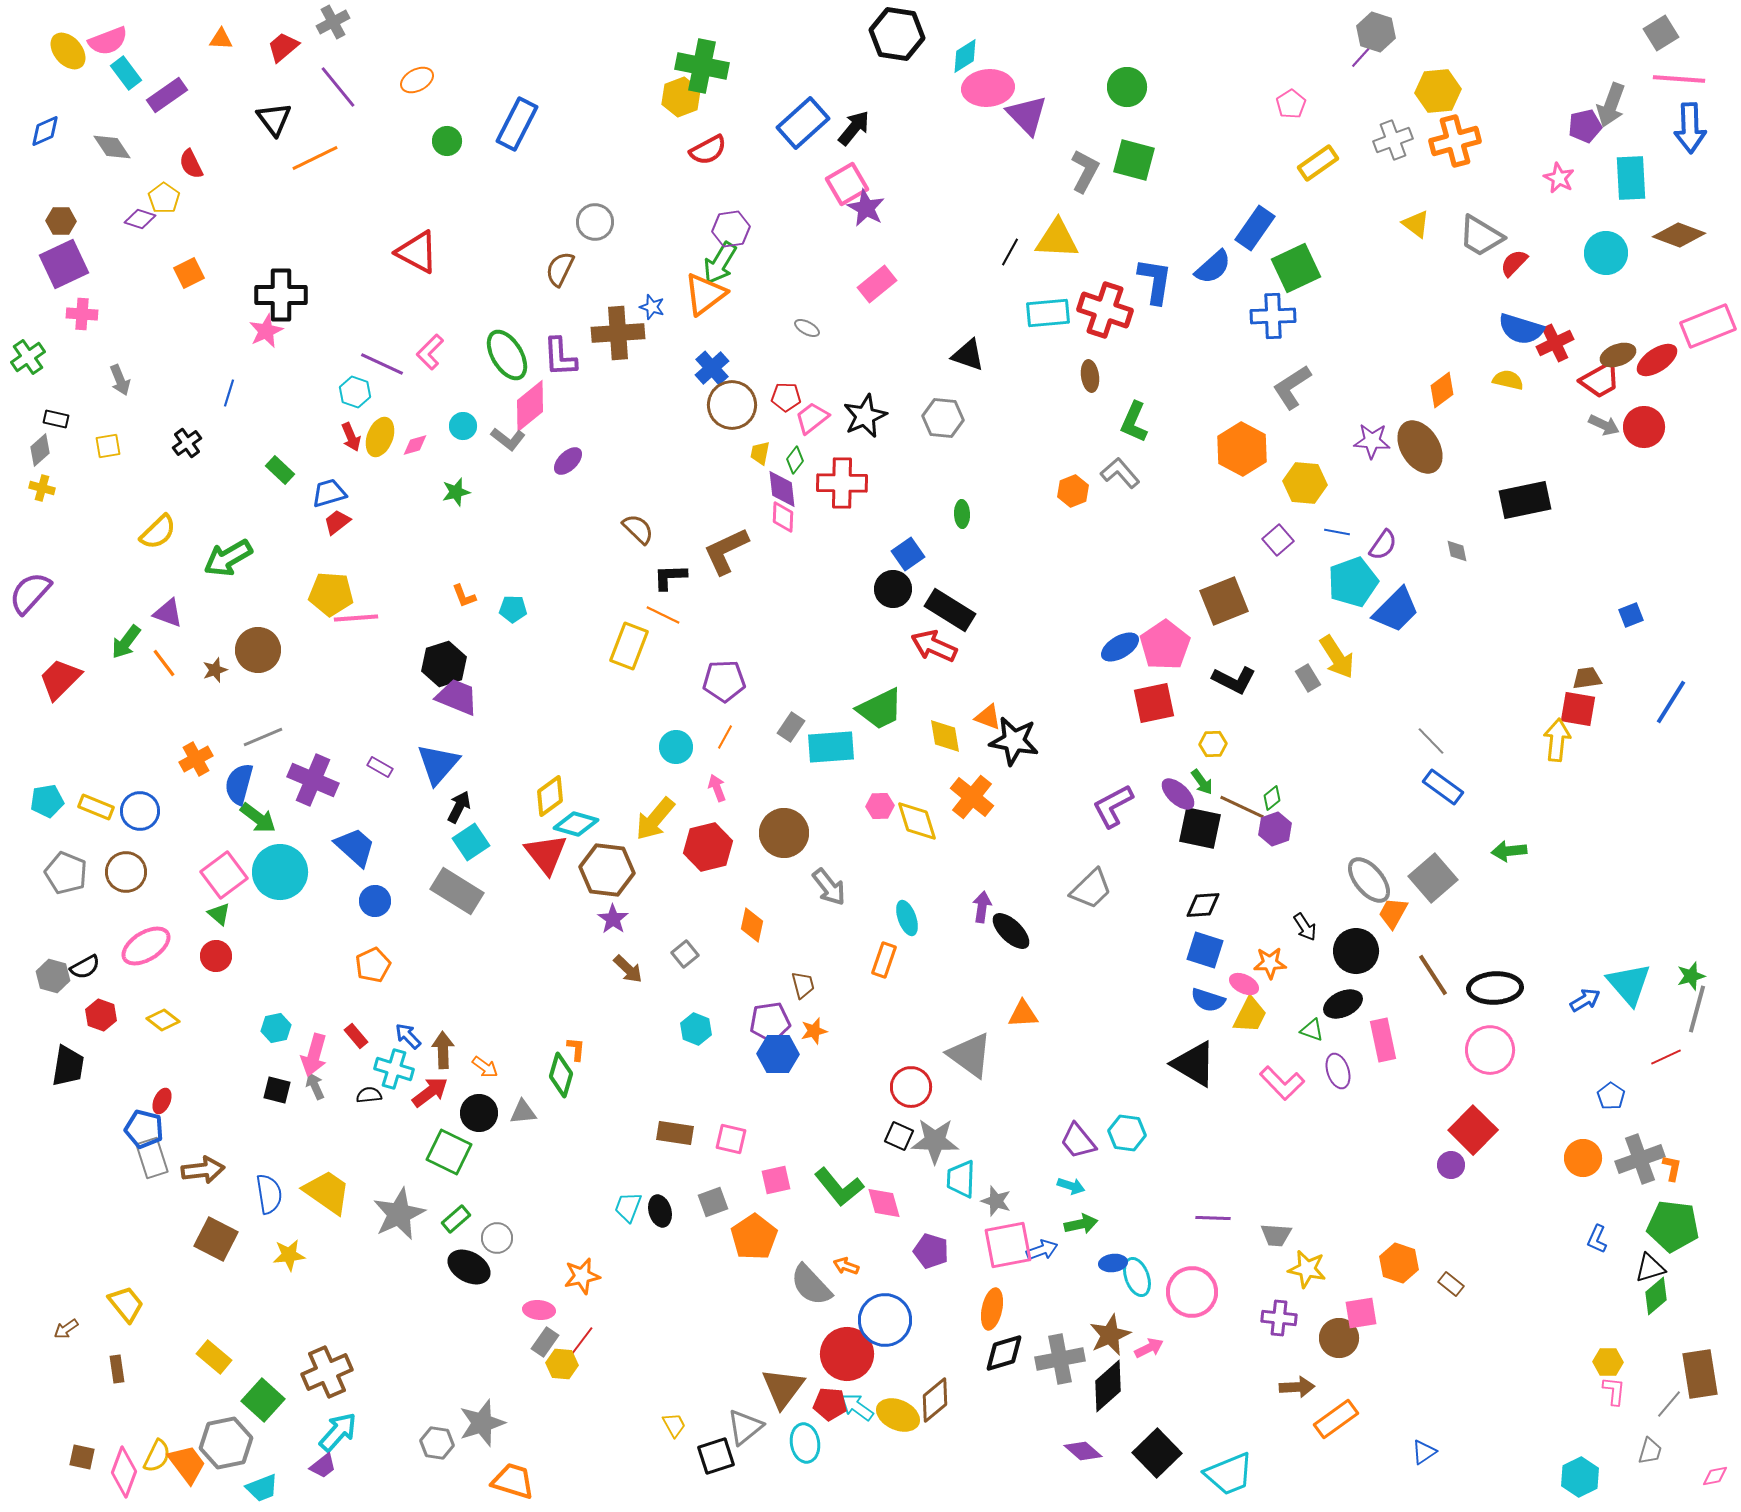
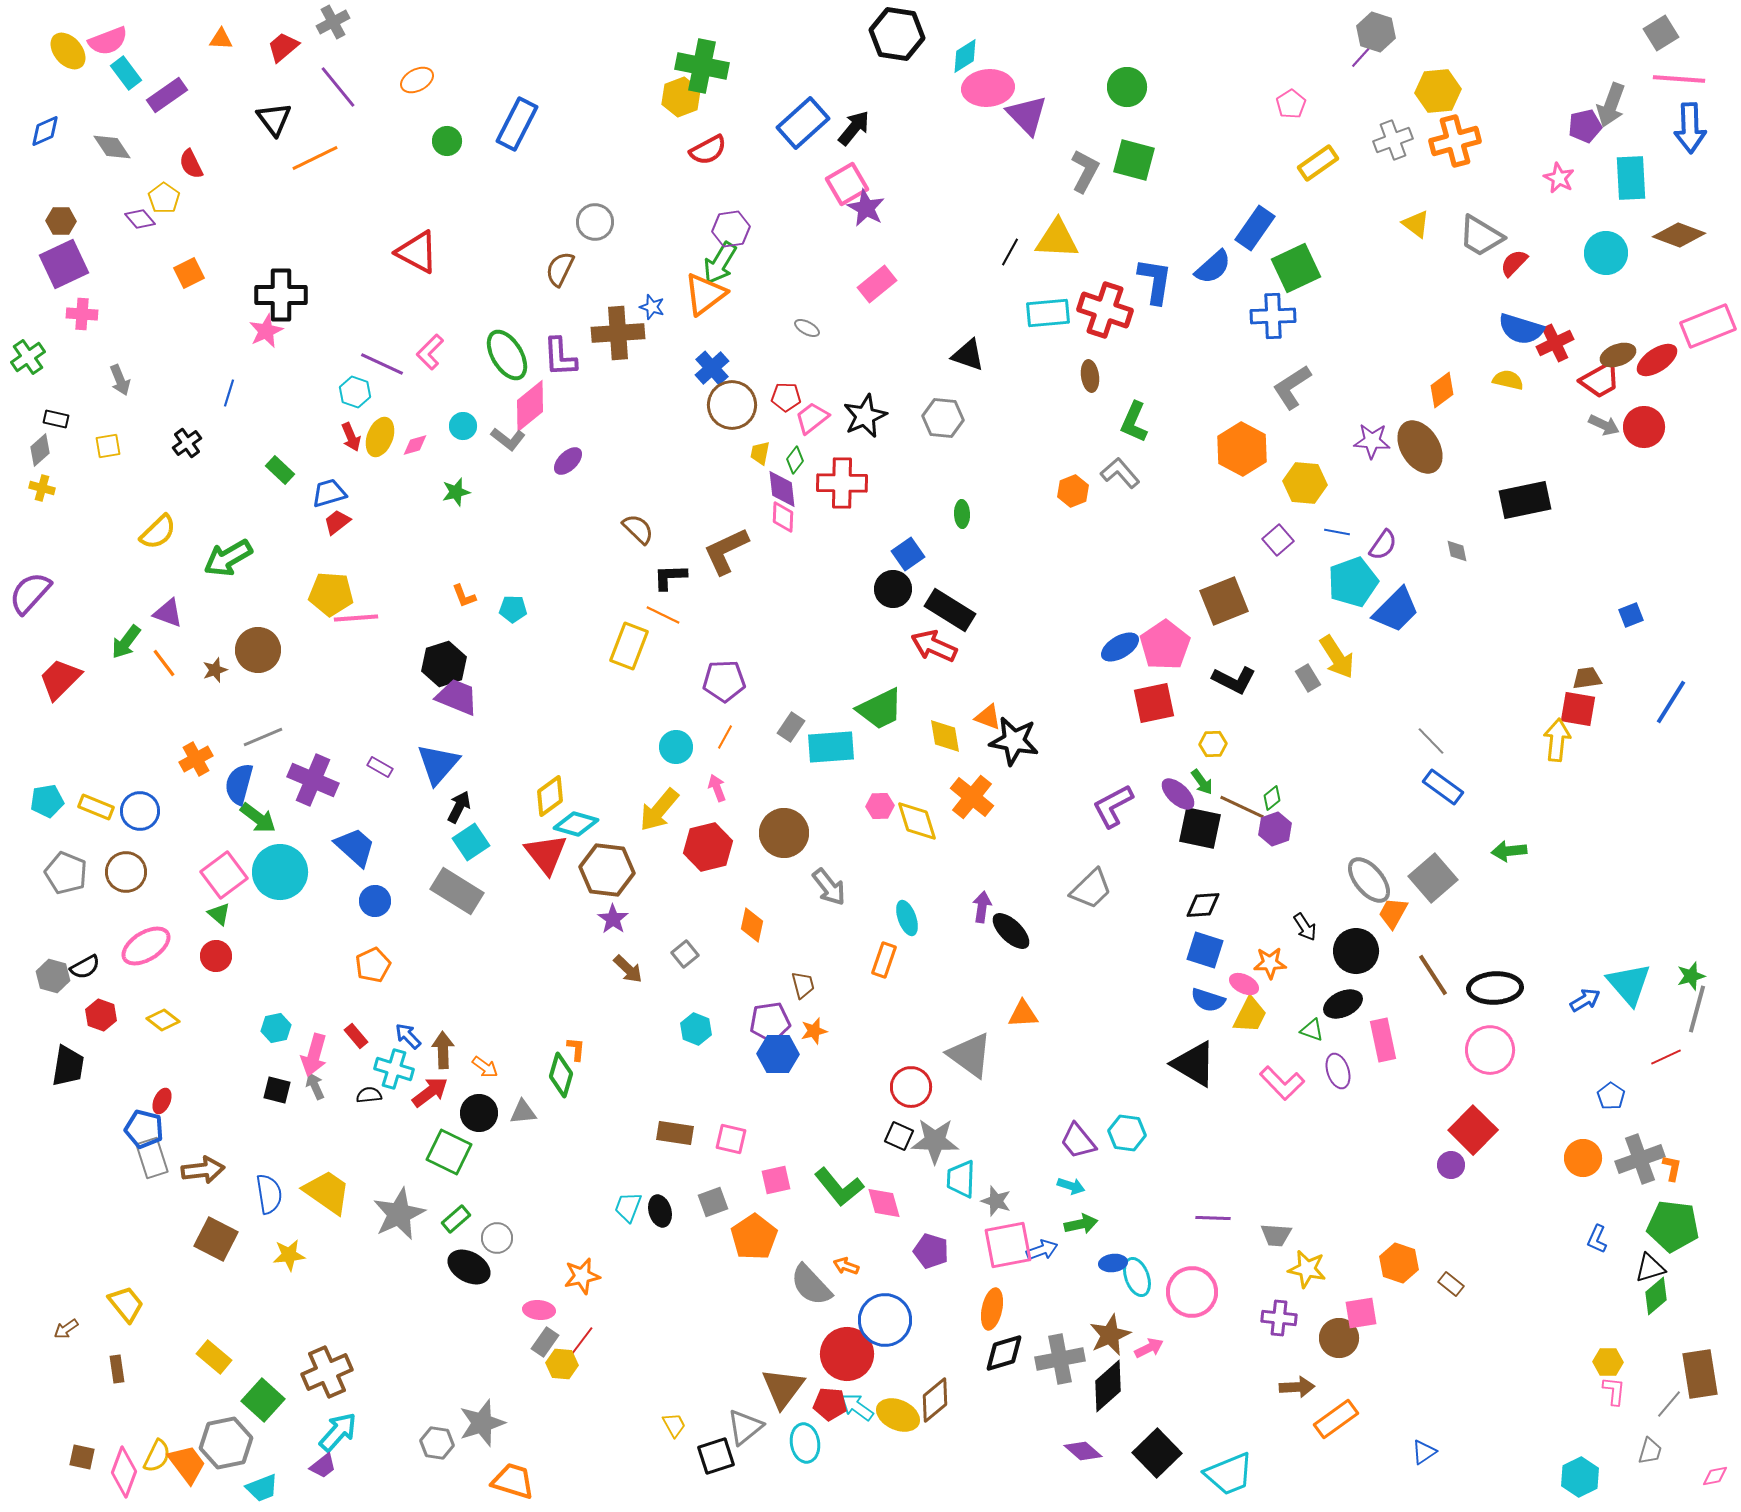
purple diamond at (140, 219): rotated 32 degrees clockwise
yellow arrow at (655, 819): moved 4 px right, 9 px up
